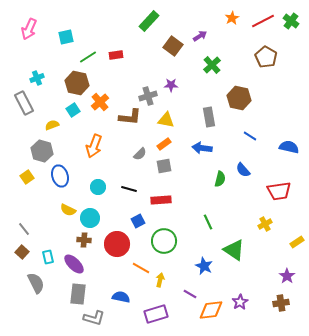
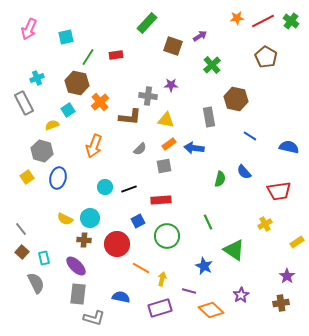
orange star at (232, 18): moved 5 px right; rotated 24 degrees clockwise
green rectangle at (149, 21): moved 2 px left, 2 px down
brown square at (173, 46): rotated 18 degrees counterclockwise
green line at (88, 57): rotated 24 degrees counterclockwise
gray cross at (148, 96): rotated 24 degrees clockwise
brown hexagon at (239, 98): moved 3 px left, 1 px down
cyan square at (73, 110): moved 5 px left
orange rectangle at (164, 144): moved 5 px right
blue arrow at (202, 148): moved 8 px left
gray semicircle at (140, 154): moved 5 px up
blue semicircle at (243, 170): moved 1 px right, 2 px down
blue ellipse at (60, 176): moved 2 px left, 2 px down; rotated 30 degrees clockwise
cyan circle at (98, 187): moved 7 px right
black line at (129, 189): rotated 35 degrees counterclockwise
yellow semicircle at (68, 210): moved 3 px left, 9 px down
gray line at (24, 229): moved 3 px left
green circle at (164, 241): moved 3 px right, 5 px up
cyan rectangle at (48, 257): moved 4 px left, 1 px down
purple ellipse at (74, 264): moved 2 px right, 2 px down
yellow arrow at (160, 280): moved 2 px right, 1 px up
purple line at (190, 294): moved 1 px left, 3 px up; rotated 16 degrees counterclockwise
purple star at (240, 302): moved 1 px right, 7 px up
orange diamond at (211, 310): rotated 50 degrees clockwise
purple rectangle at (156, 314): moved 4 px right, 6 px up
